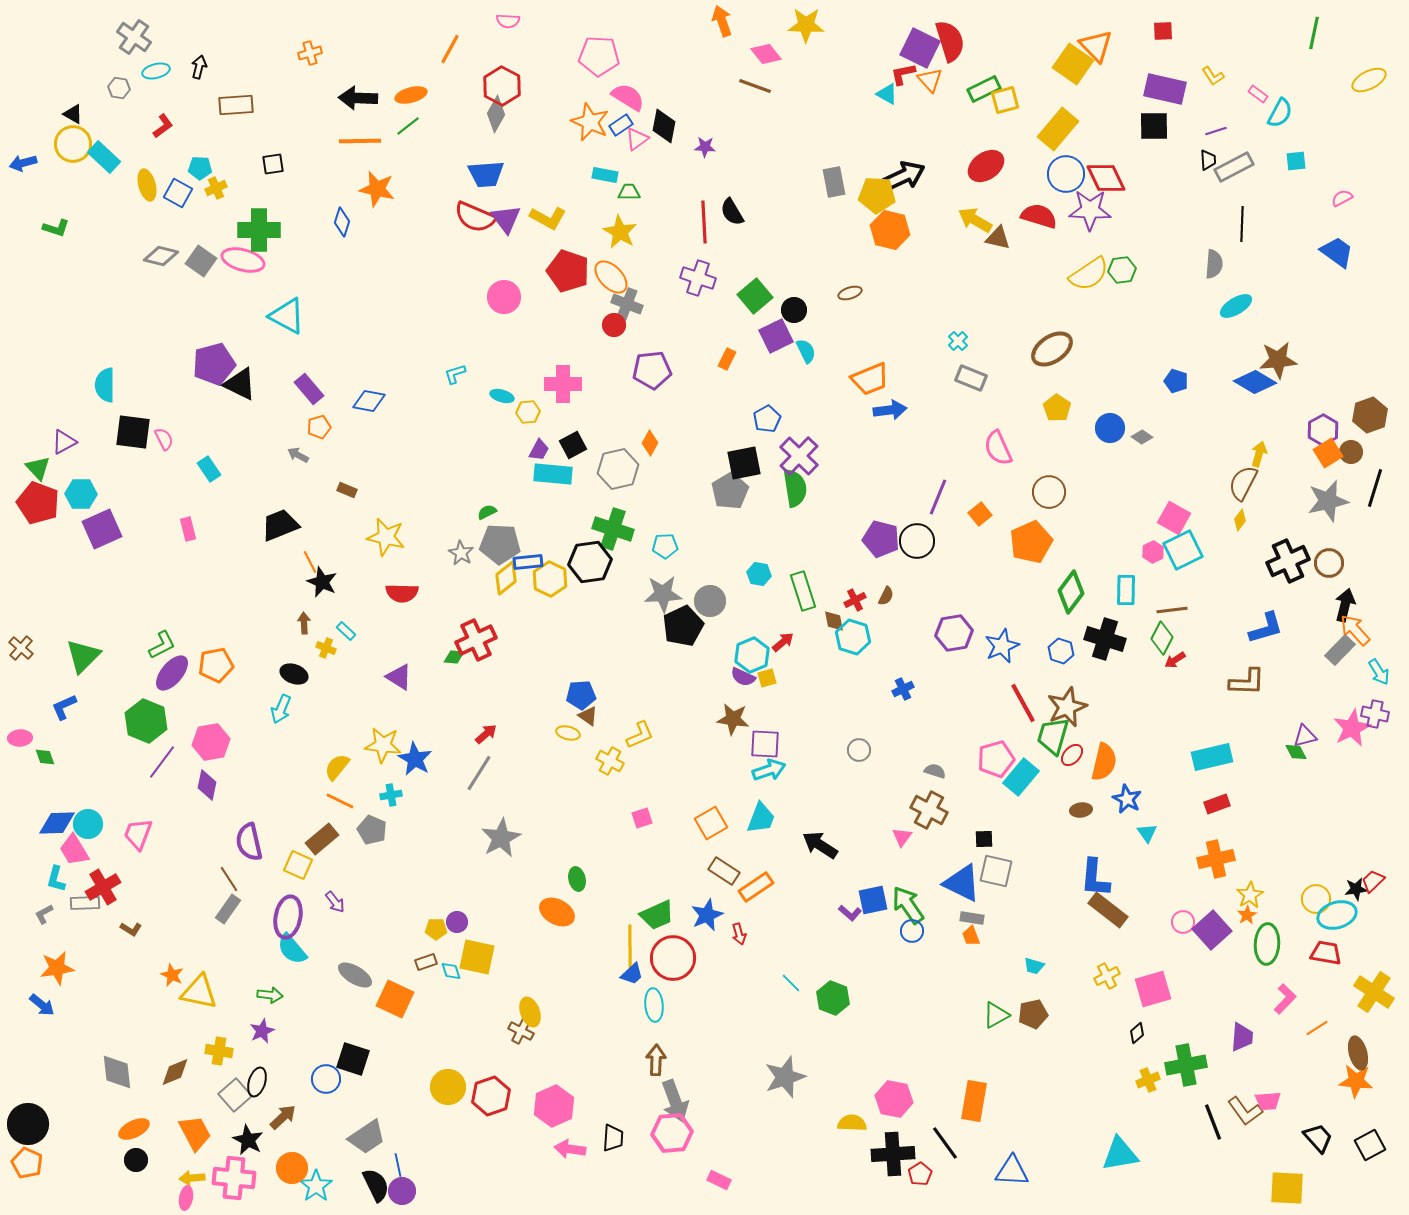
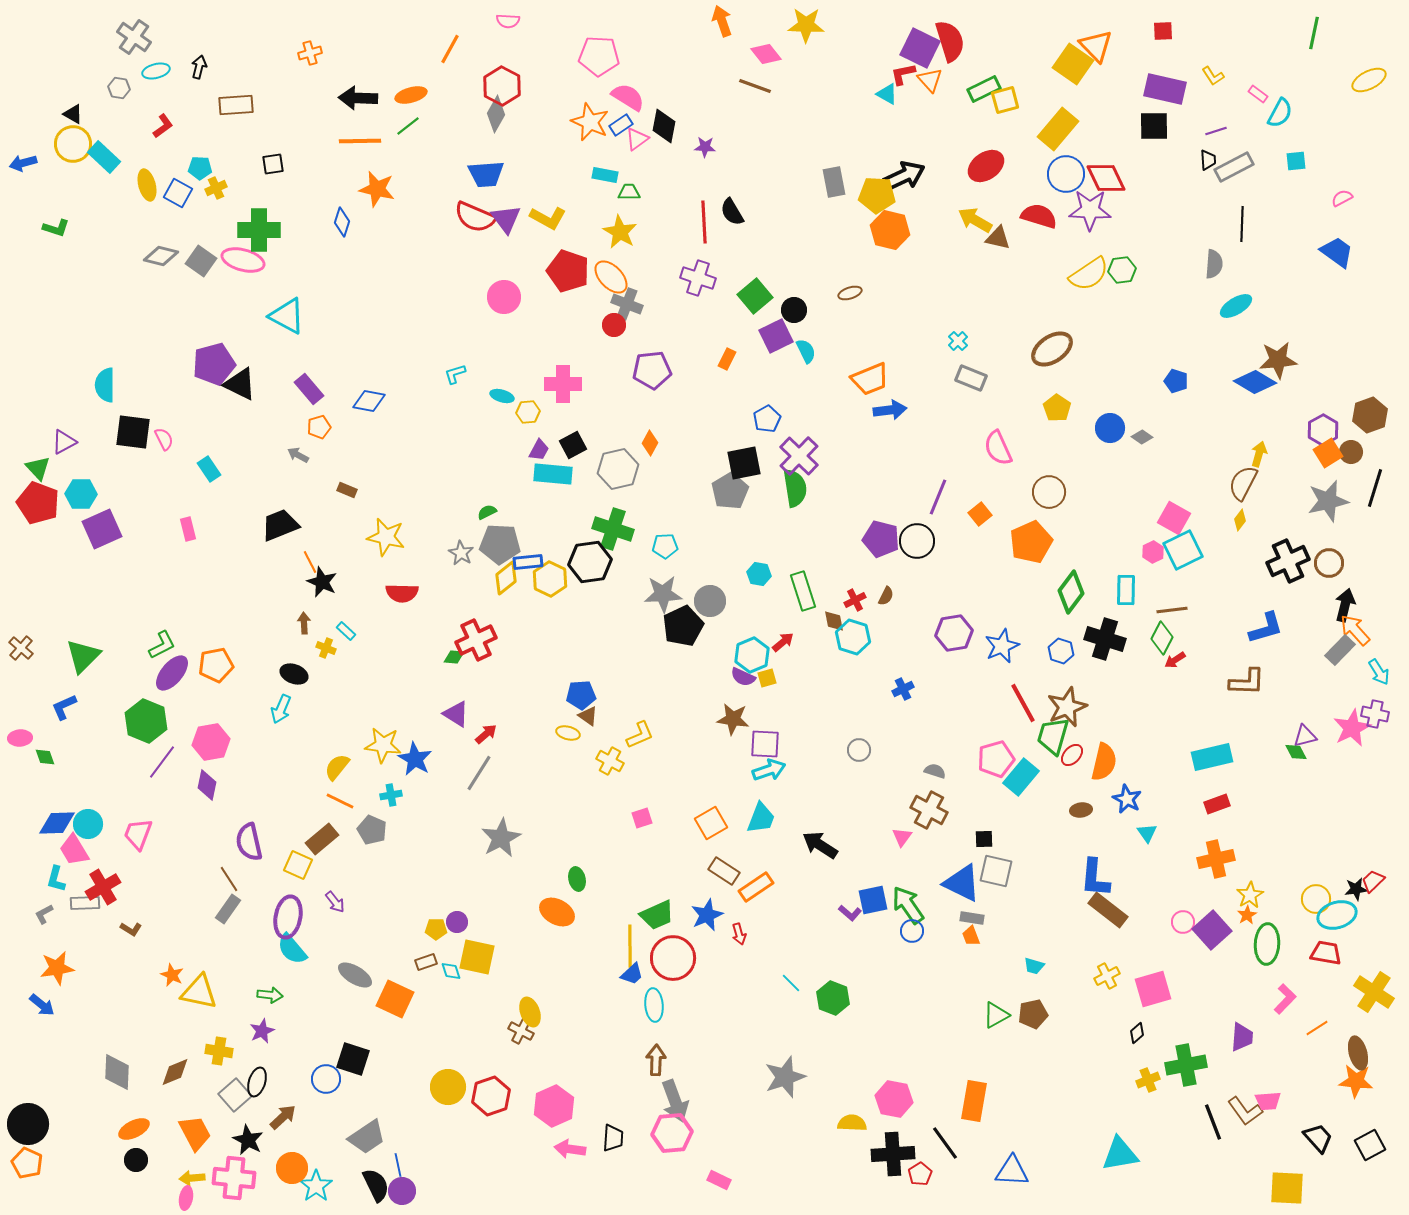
purple triangle at (399, 677): moved 57 px right, 37 px down
gray diamond at (117, 1072): rotated 9 degrees clockwise
